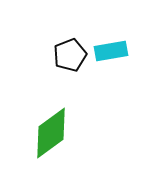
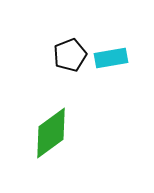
cyan rectangle: moved 7 px down
